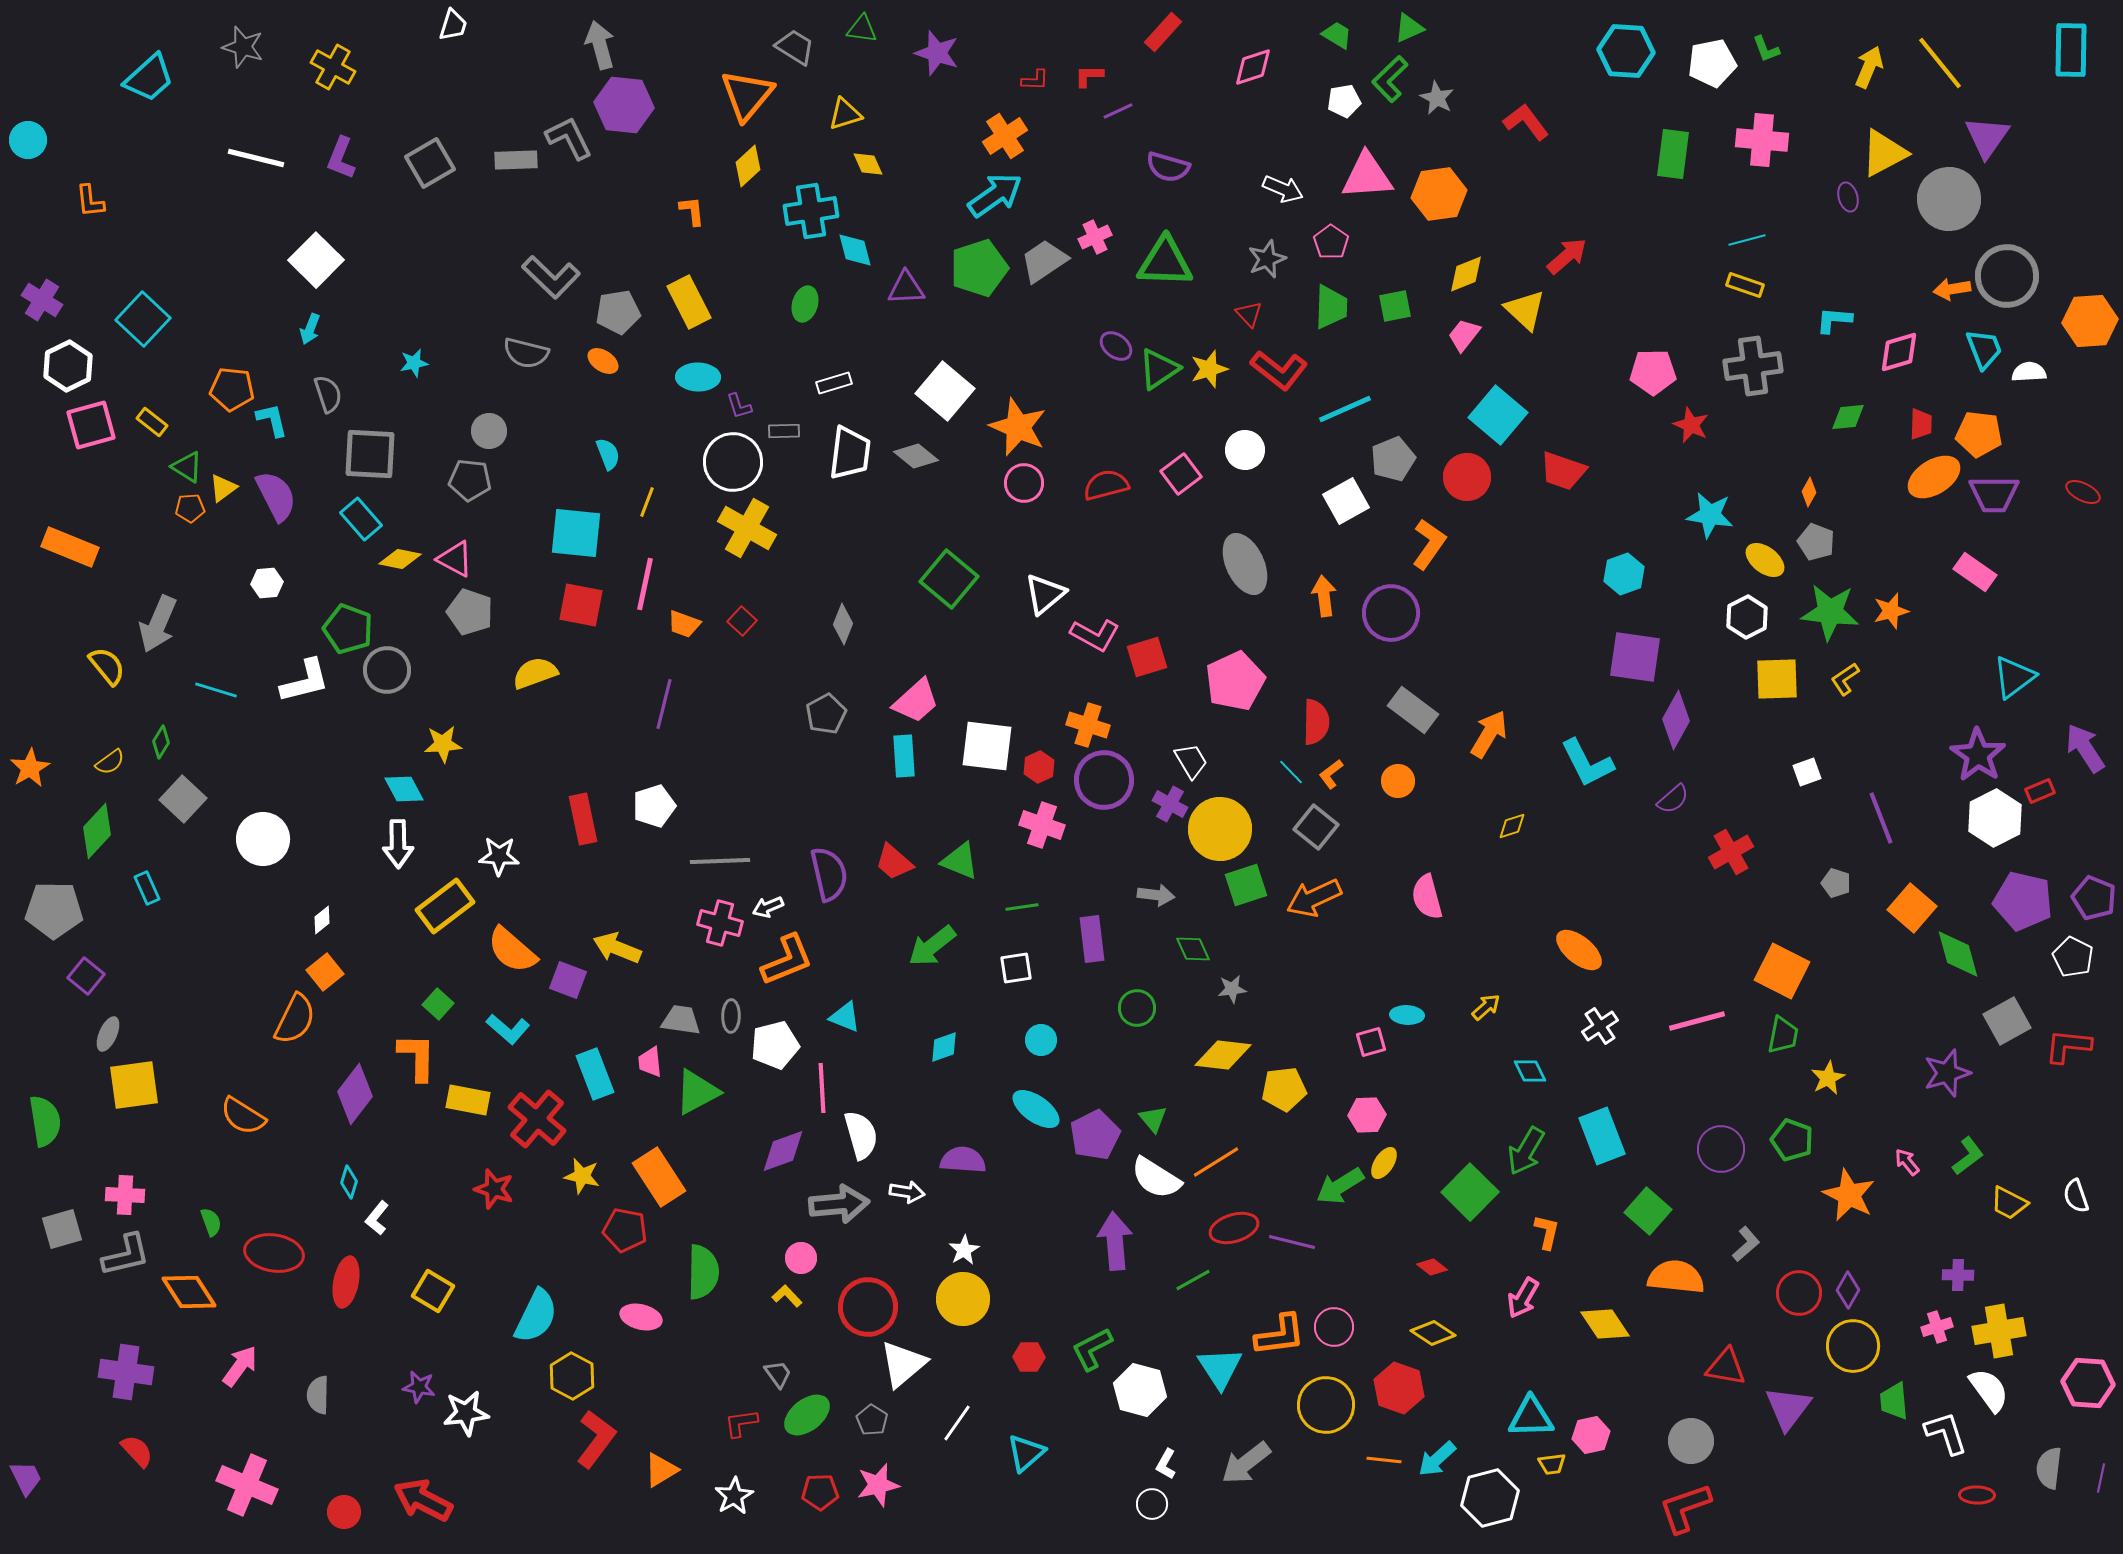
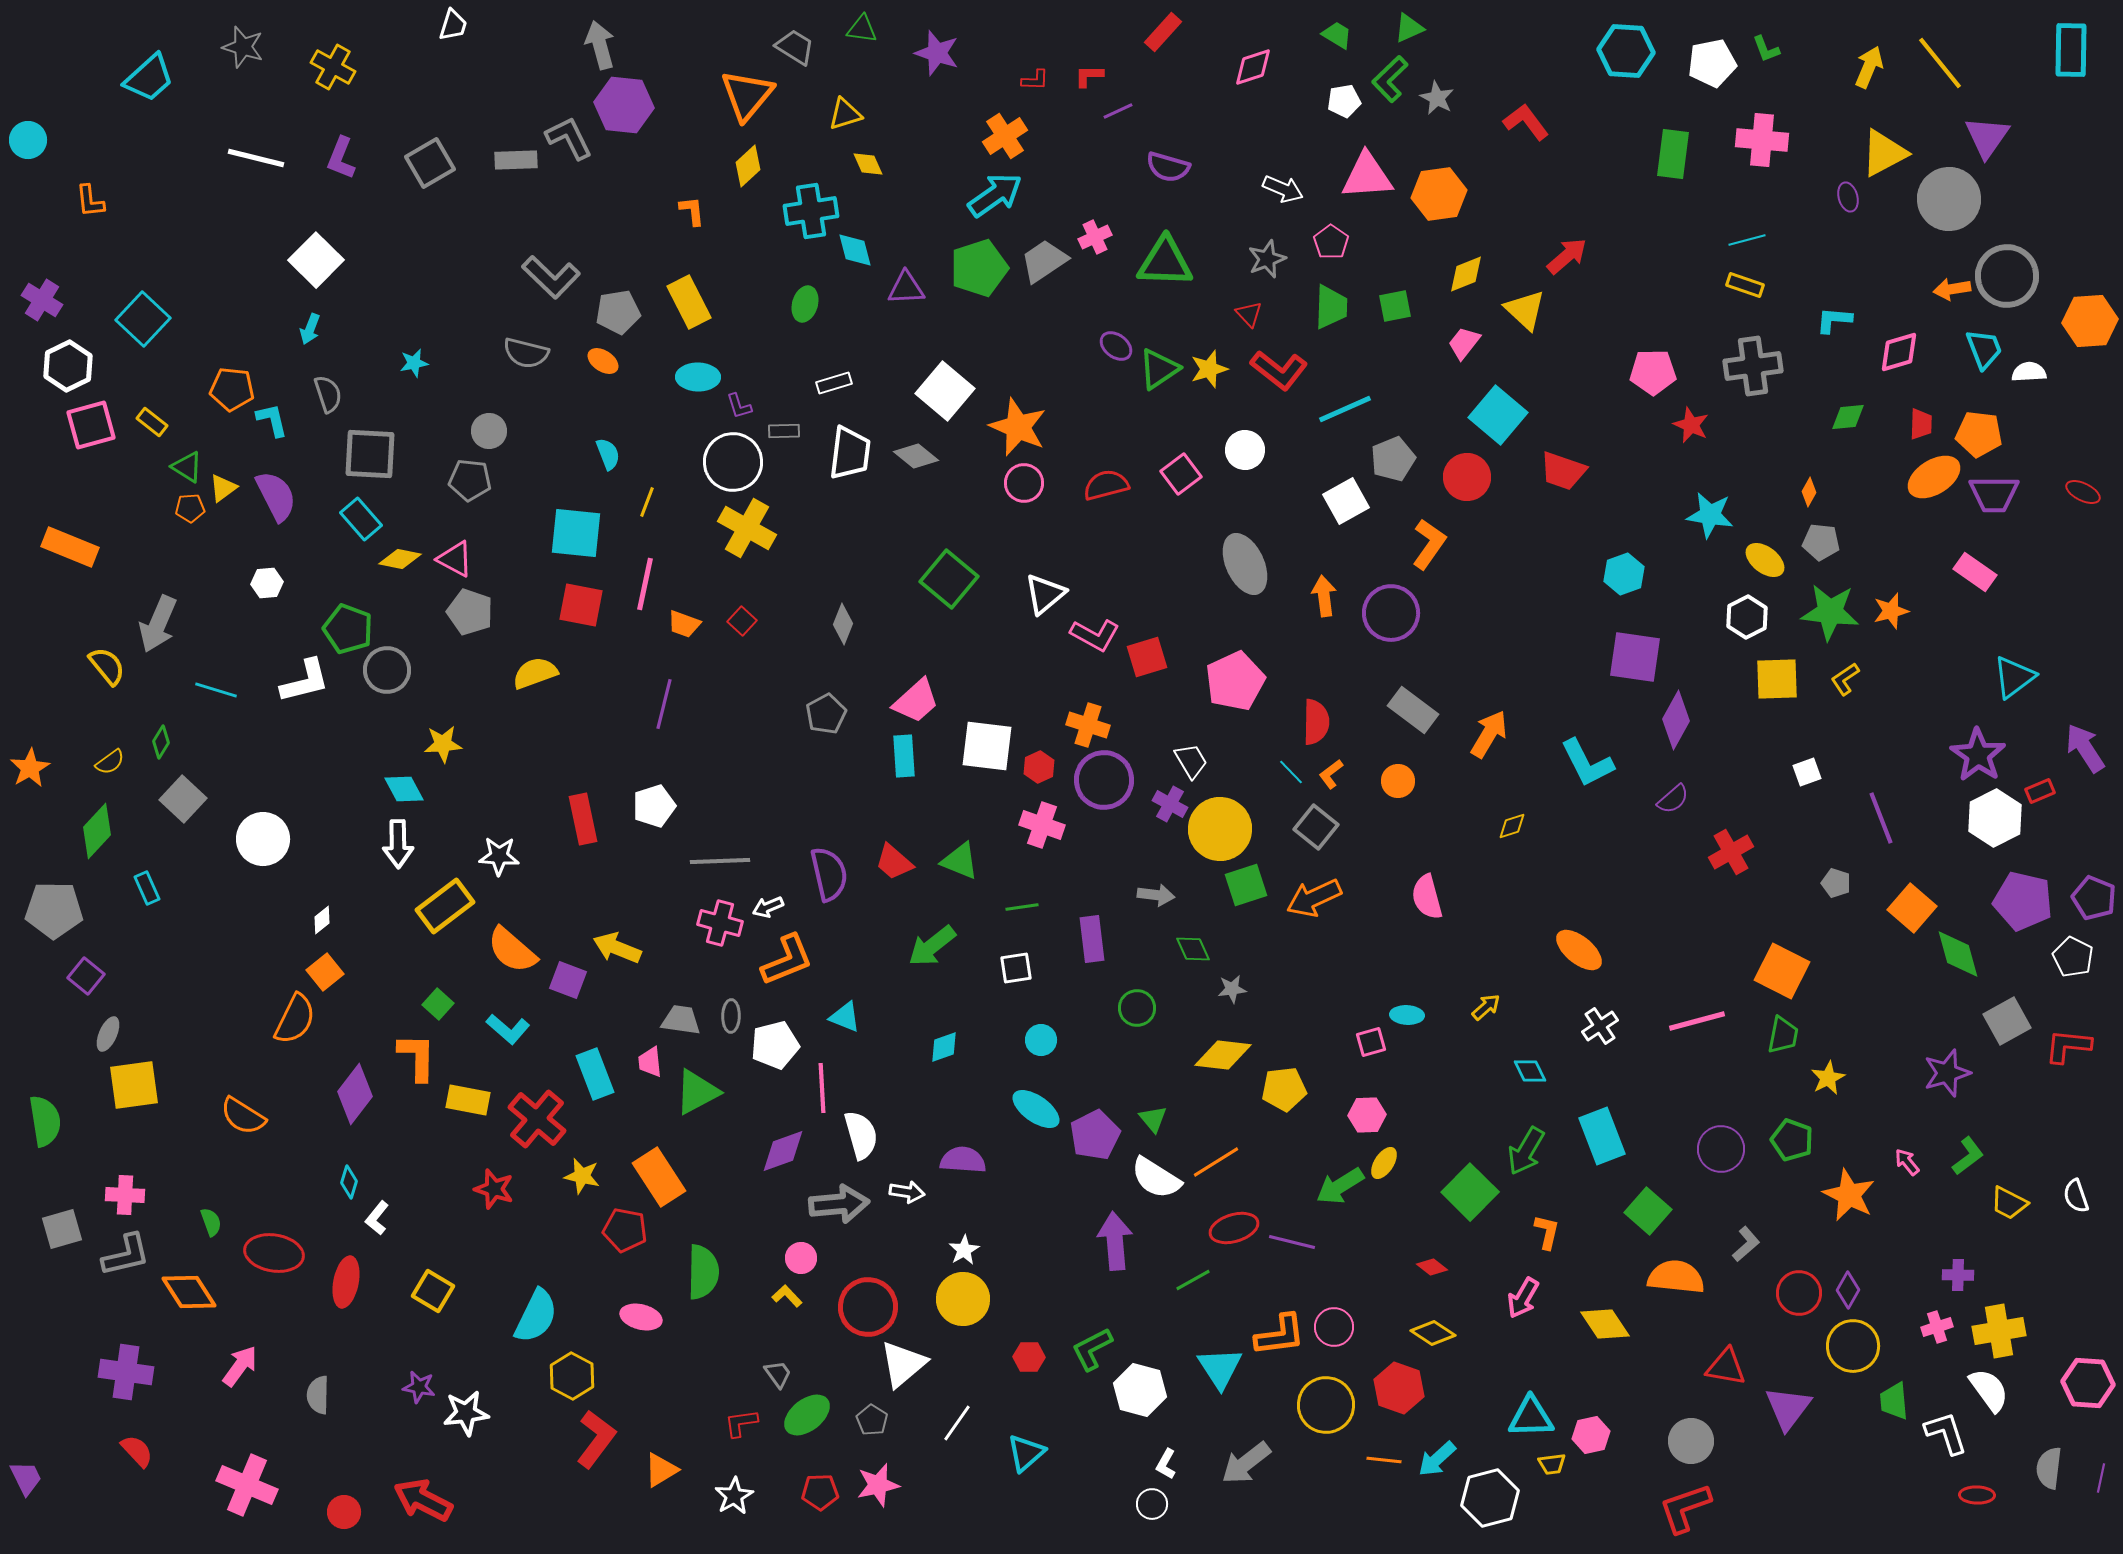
pink trapezoid at (1464, 335): moved 8 px down
gray pentagon at (1816, 542): moved 5 px right; rotated 15 degrees counterclockwise
